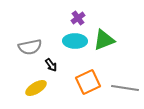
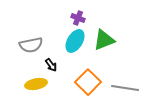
purple cross: rotated 32 degrees counterclockwise
cyan ellipse: rotated 60 degrees counterclockwise
gray semicircle: moved 1 px right, 2 px up
orange square: rotated 20 degrees counterclockwise
yellow ellipse: moved 4 px up; rotated 20 degrees clockwise
